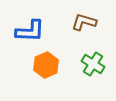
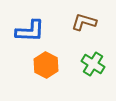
orange hexagon: rotated 10 degrees counterclockwise
